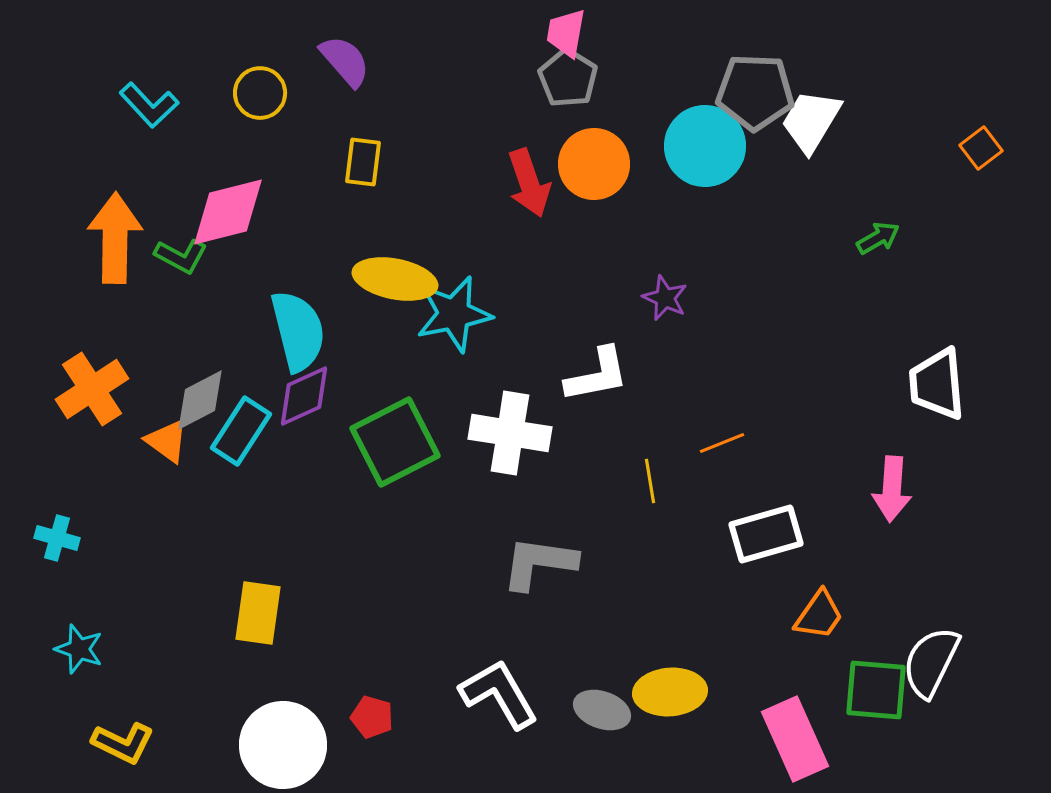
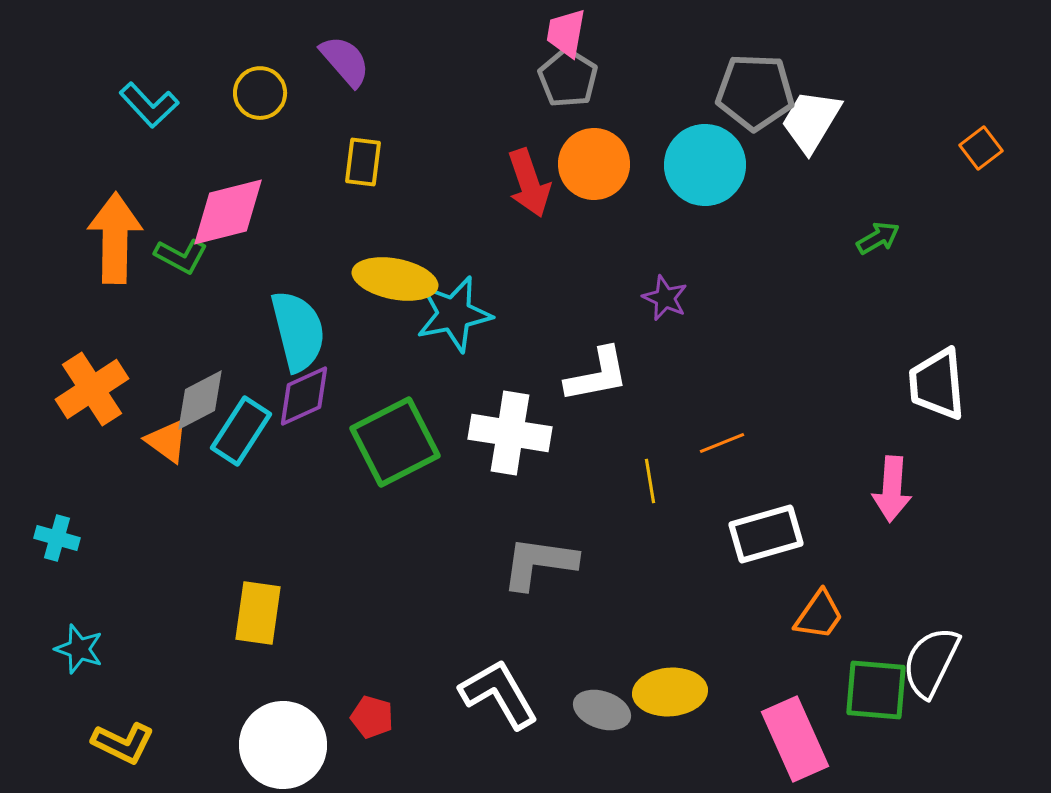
cyan circle at (705, 146): moved 19 px down
